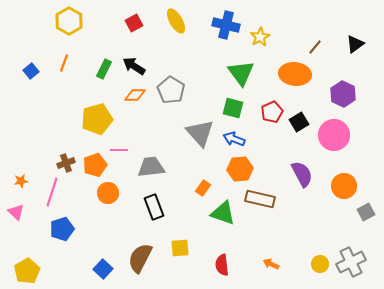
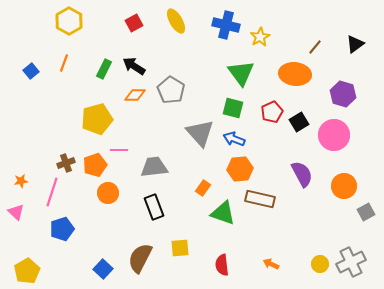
purple hexagon at (343, 94): rotated 10 degrees counterclockwise
gray trapezoid at (151, 167): moved 3 px right
